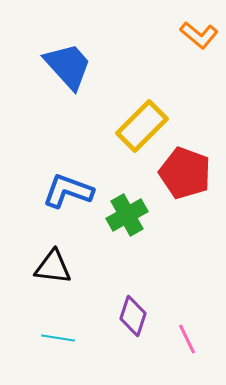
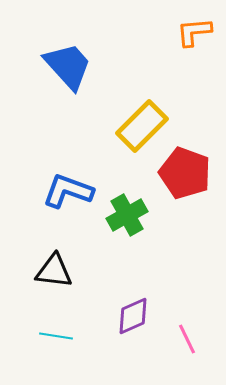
orange L-shape: moved 5 px left, 3 px up; rotated 135 degrees clockwise
black triangle: moved 1 px right, 4 px down
purple diamond: rotated 48 degrees clockwise
cyan line: moved 2 px left, 2 px up
